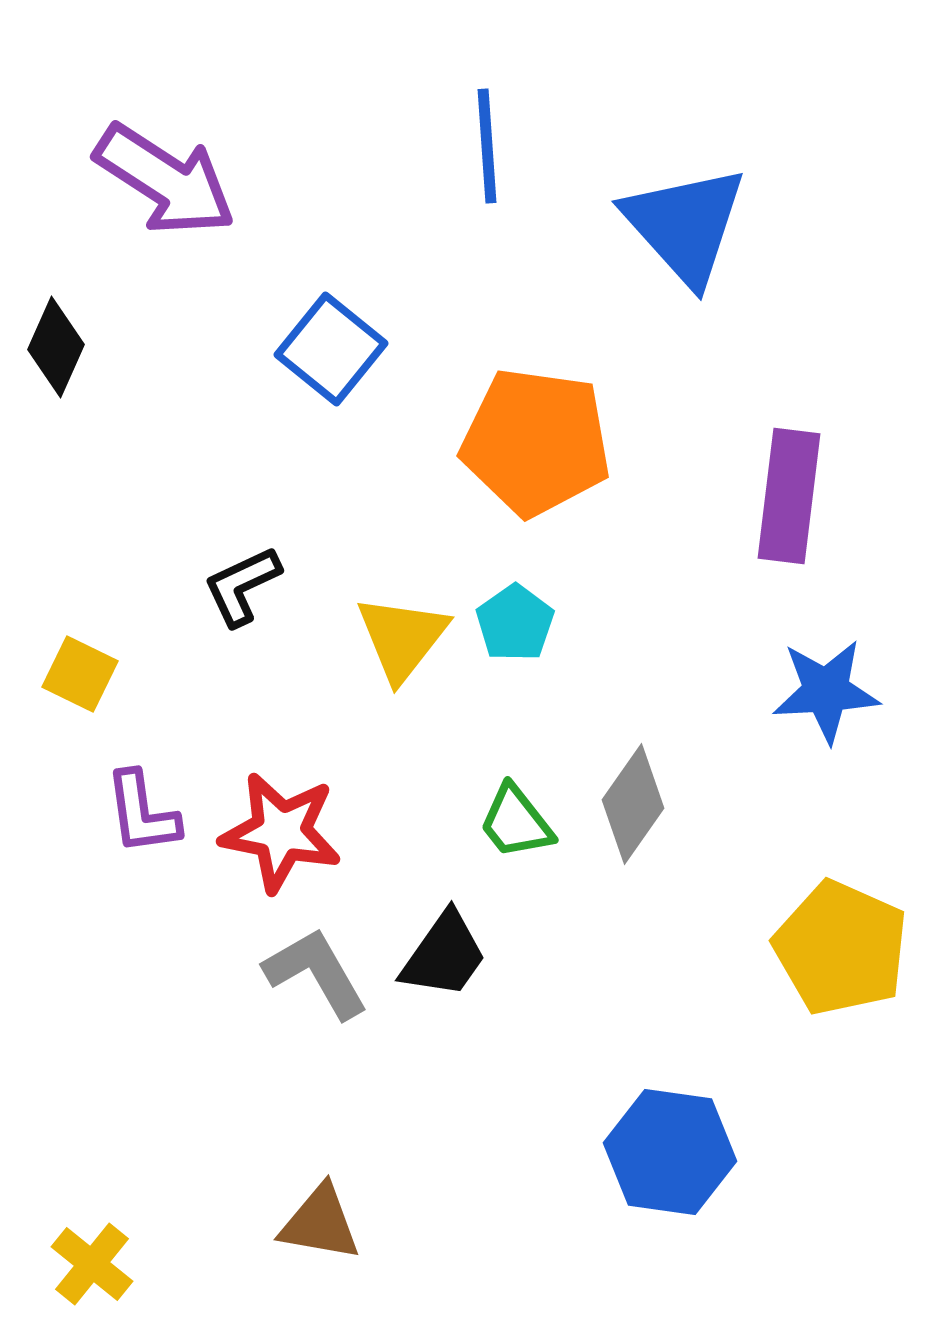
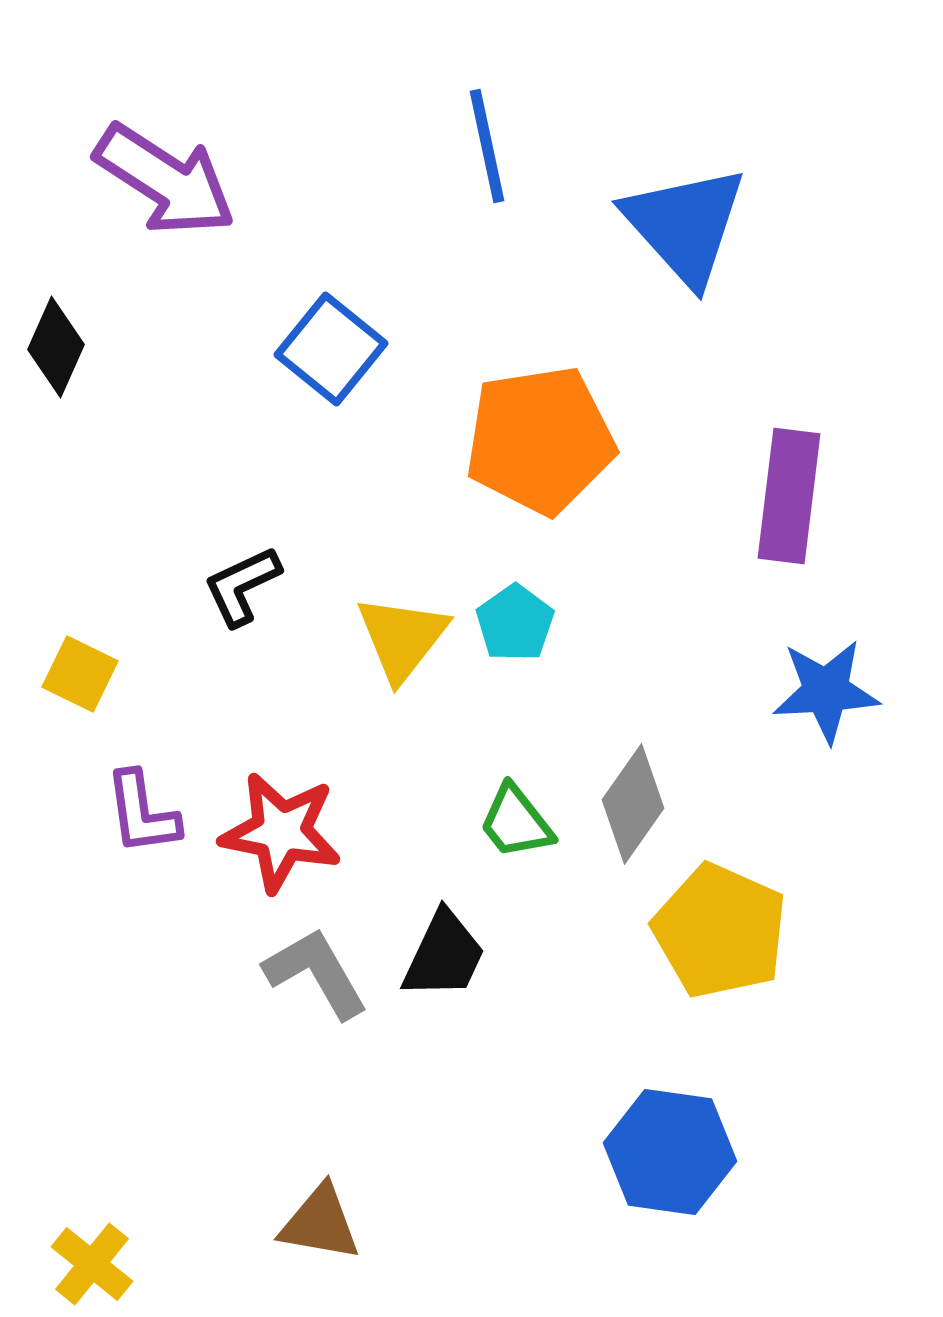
blue line: rotated 8 degrees counterclockwise
orange pentagon: moved 4 px right, 2 px up; rotated 17 degrees counterclockwise
yellow pentagon: moved 121 px left, 17 px up
black trapezoid: rotated 10 degrees counterclockwise
